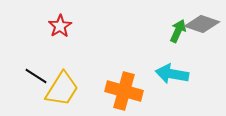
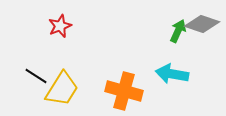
red star: rotated 10 degrees clockwise
